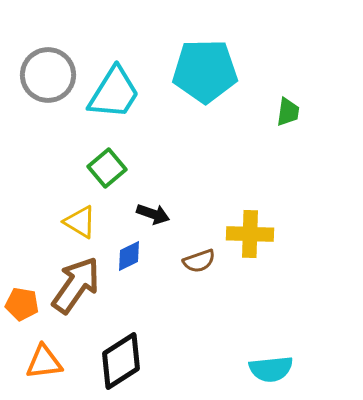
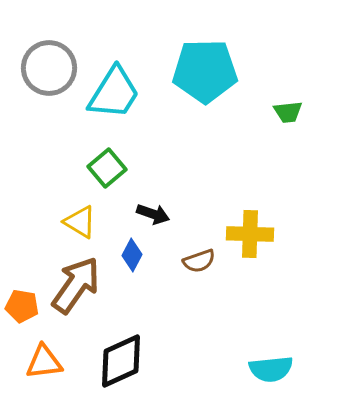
gray circle: moved 1 px right, 7 px up
green trapezoid: rotated 76 degrees clockwise
blue diamond: moved 3 px right, 1 px up; rotated 36 degrees counterclockwise
orange pentagon: moved 2 px down
black diamond: rotated 8 degrees clockwise
